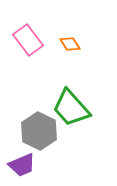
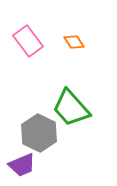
pink rectangle: moved 1 px down
orange diamond: moved 4 px right, 2 px up
gray hexagon: moved 2 px down
